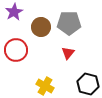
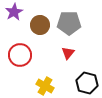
brown circle: moved 1 px left, 2 px up
red circle: moved 4 px right, 5 px down
black hexagon: moved 1 px left, 1 px up
